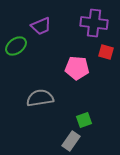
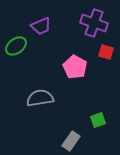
purple cross: rotated 12 degrees clockwise
pink pentagon: moved 2 px left, 1 px up; rotated 25 degrees clockwise
green square: moved 14 px right
